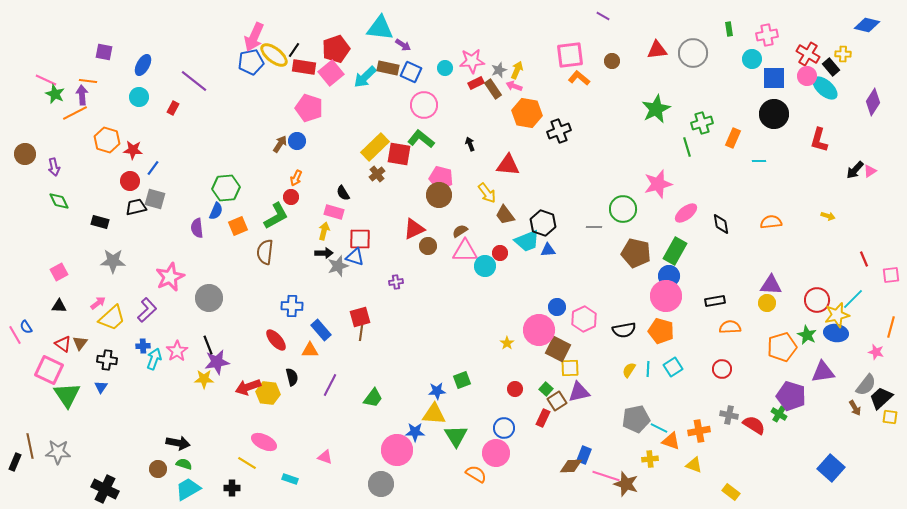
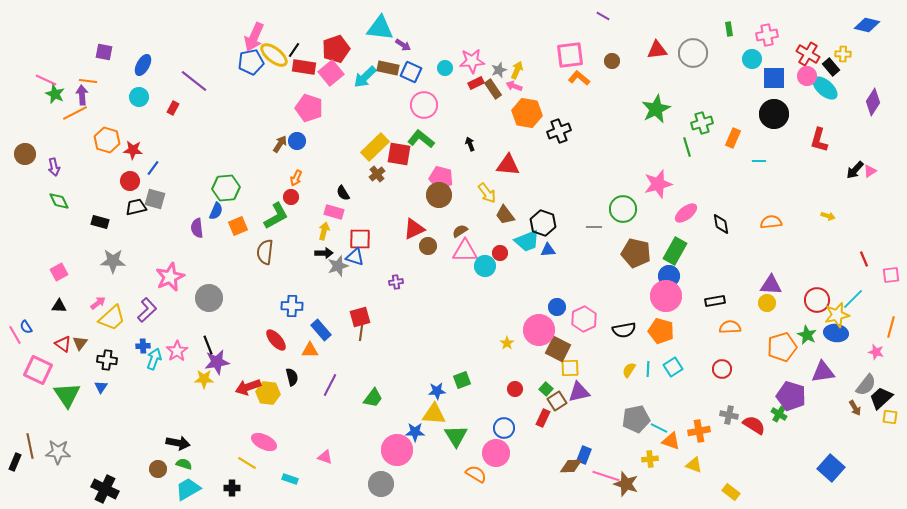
pink square at (49, 370): moved 11 px left
